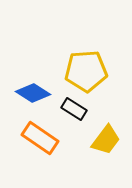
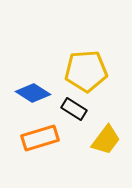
orange rectangle: rotated 51 degrees counterclockwise
